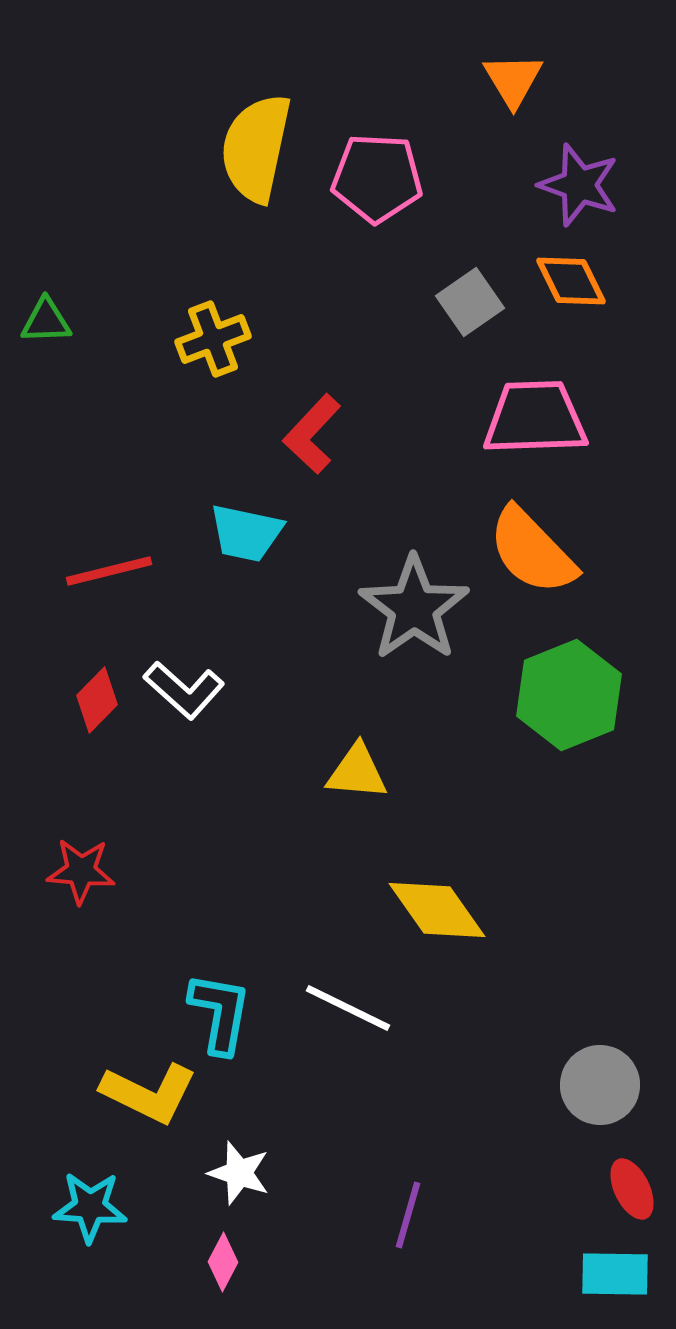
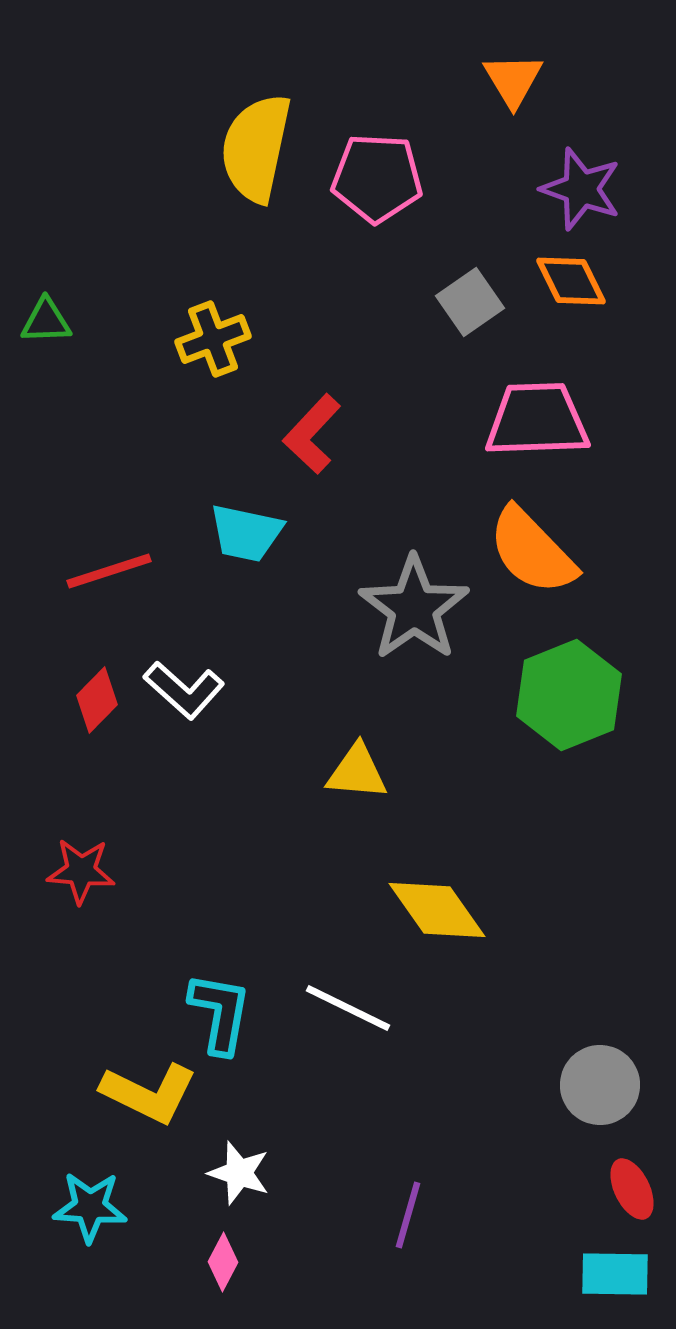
purple star: moved 2 px right, 4 px down
pink trapezoid: moved 2 px right, 2 px down
red line: rotated 4 degrees counterclockwise
